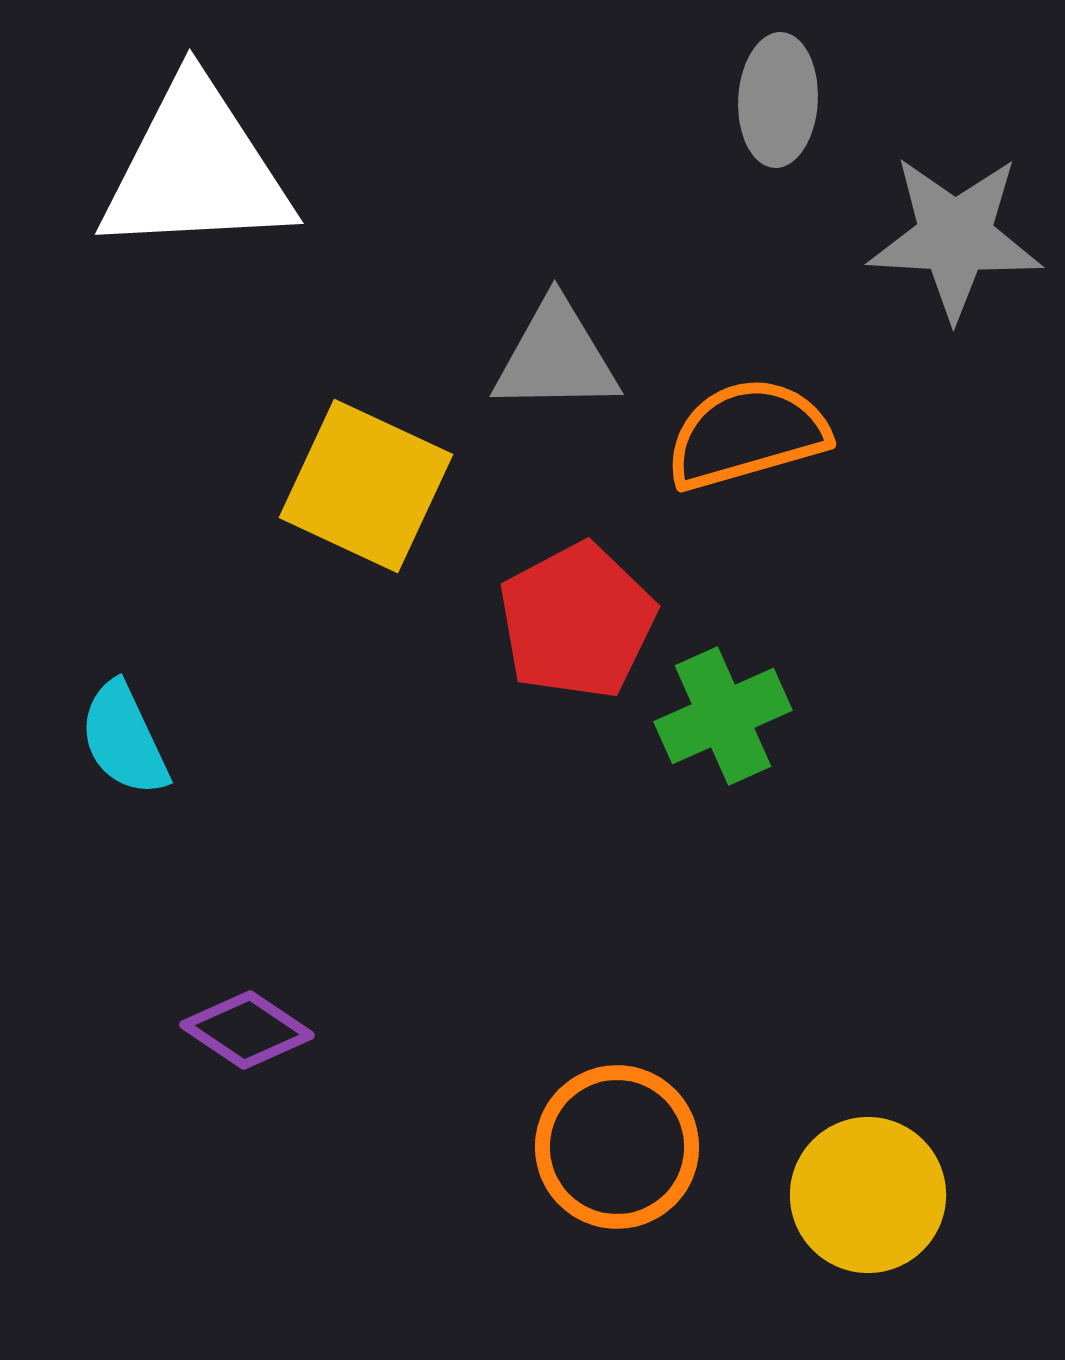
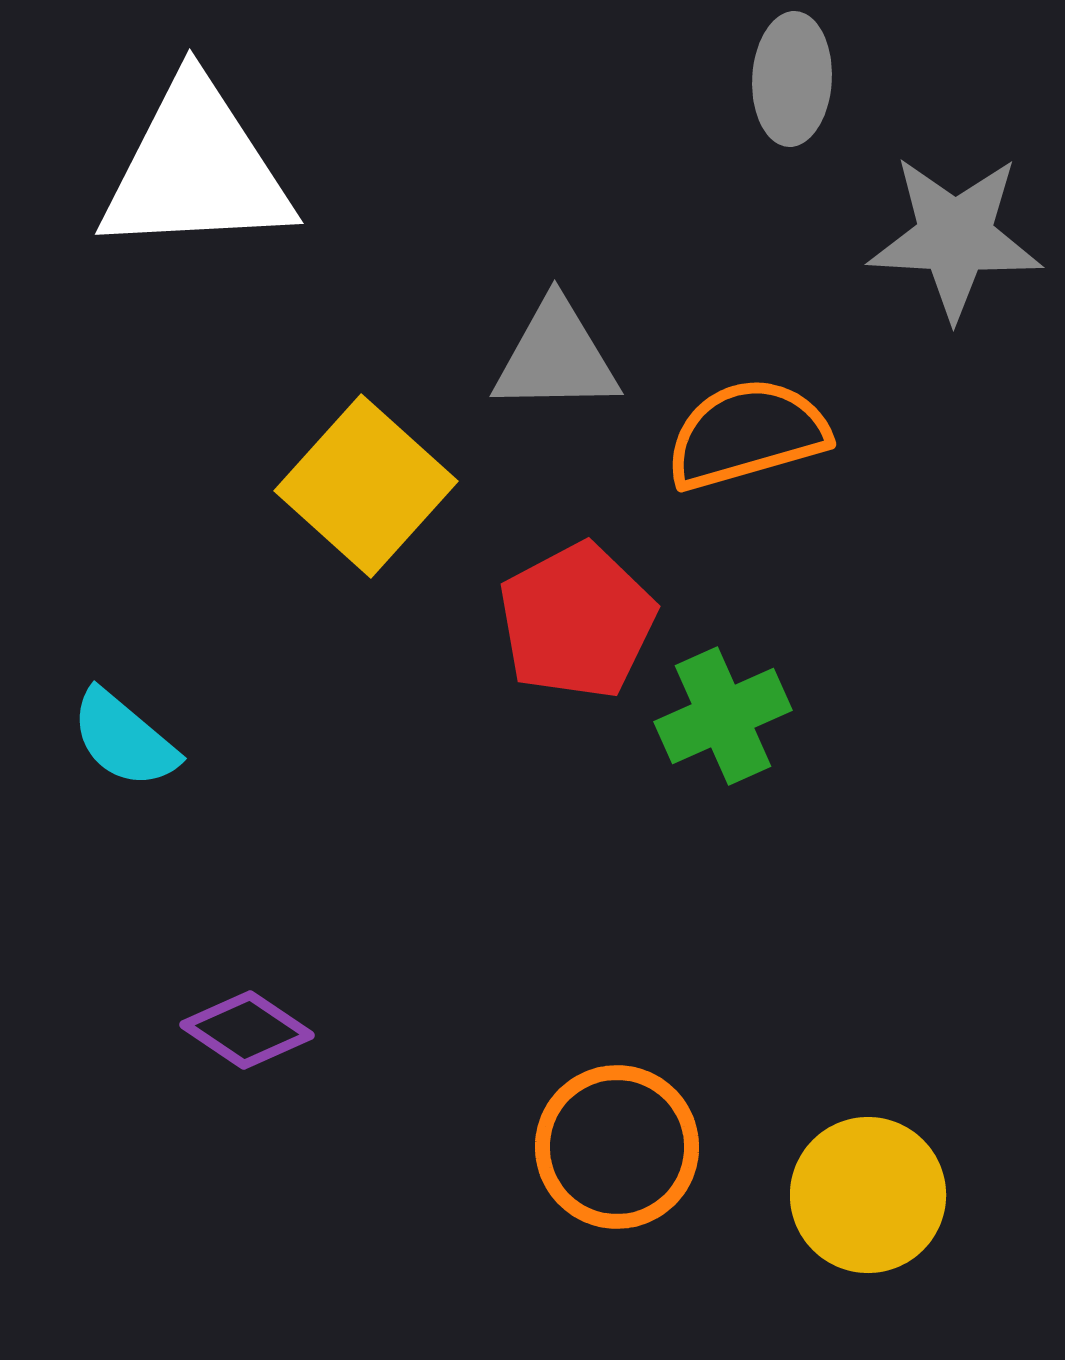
gray ellipse: moved 14 px right, 21 px up
yellow square: rotated 17 degrees clockwise
cyan semicircle: rotated 25 degrees counterclockwise
